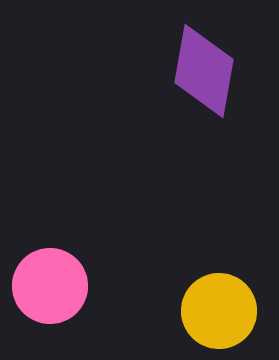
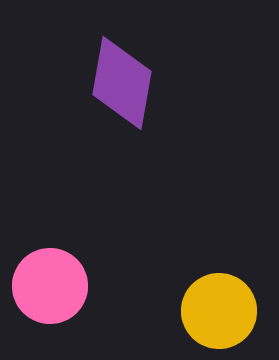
purple diamond: moved 82 px left, 12 px down
